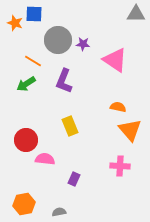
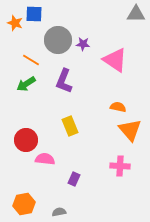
orange line: moved 2 px left, 1 px up
